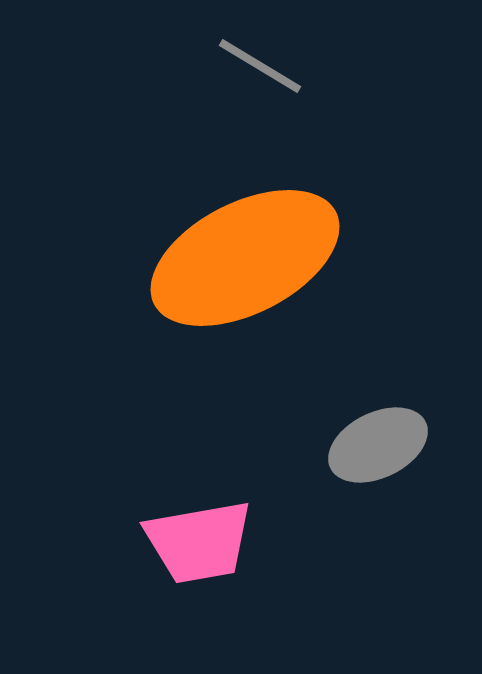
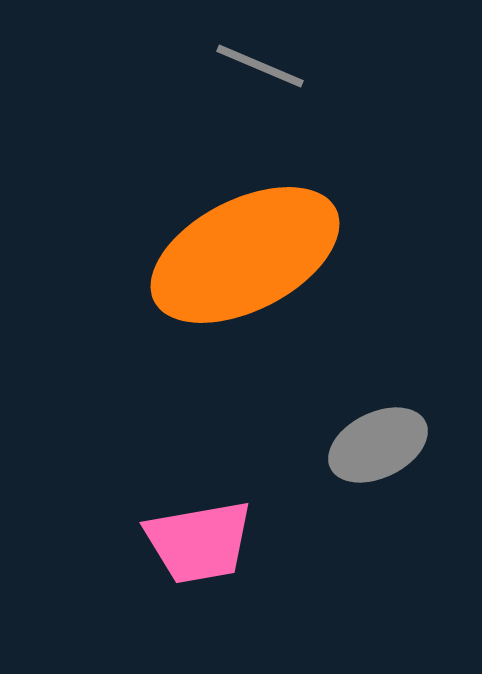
gray line: rotated 8 degrees counterclockwise
orange ellipse: moved 3 px up
